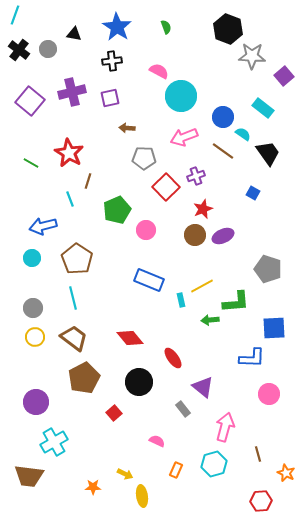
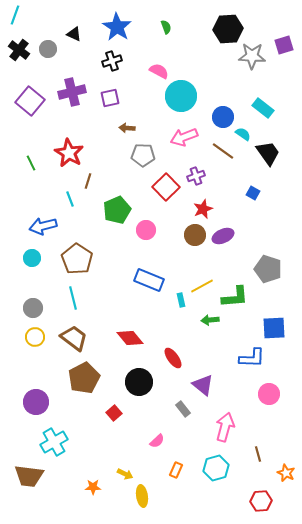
black hexagon at (228, 29): rotated 24 degrees counterclockwise
black triangle at (74, 34): rotated 14 degrees clockwise
black cross at (112, 61): rotated 12 degrees counterclockwise
purple square at (284, 76): moved 31 px up; rotated 24 degrees clockwise
gray pentagon at (144, 158): moved 1 px left, 3 px up
green line at (31, 163): rotated 35 degrees clockwise
green L-shape at (236, 302): moved 1 px left, 5 px up
purple triangle at (203, 387): moved 2 px up
pink semicircle at (157, 441): rotated 112 degrees clockwise
cyan hexagon at (214, 464): moved 2 px right, 4 px down
